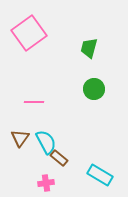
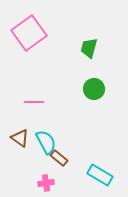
brown triangle: rotated 30 degrees counterclockwise
